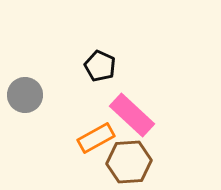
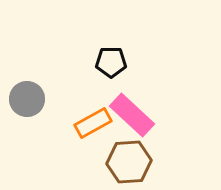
black pentagon: moved 11 px right, 4 px up; rotated 24 degrees counterclockwise
gray circle: moved 2 px right, 4 px down
orange rectangle: moved 3 px left, 15 px up
